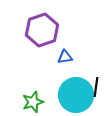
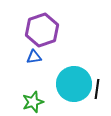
blue triangle: moved 31 px left
black line: moved 1 px right, 2 px down
cyan circle: moved 2 px left, 11 px up
